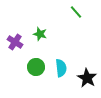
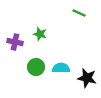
green line: moved 3 px right, 1 px down; rotated 24 degrees counterclockwise
purple cross: rotated 21 degrees counterclockwise
cyan semicircle: rotated 84 degrees counterclockwise
black star: rotated 18 degrees counterclockwise
